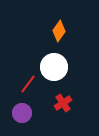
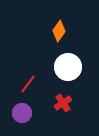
white circle: moved 14 px right
